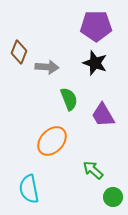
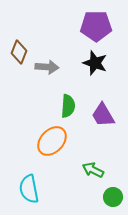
green semicircle: moved 1 px left, 7 px down; rotated 25 degrees clockwise
green arrow: rotated 15 degrees counterclockwise
